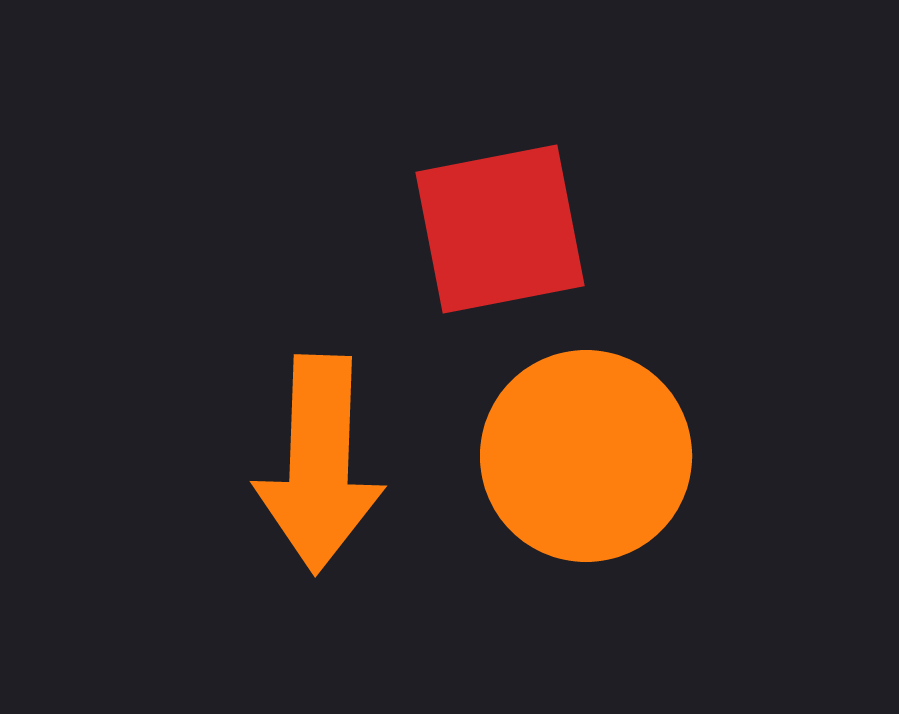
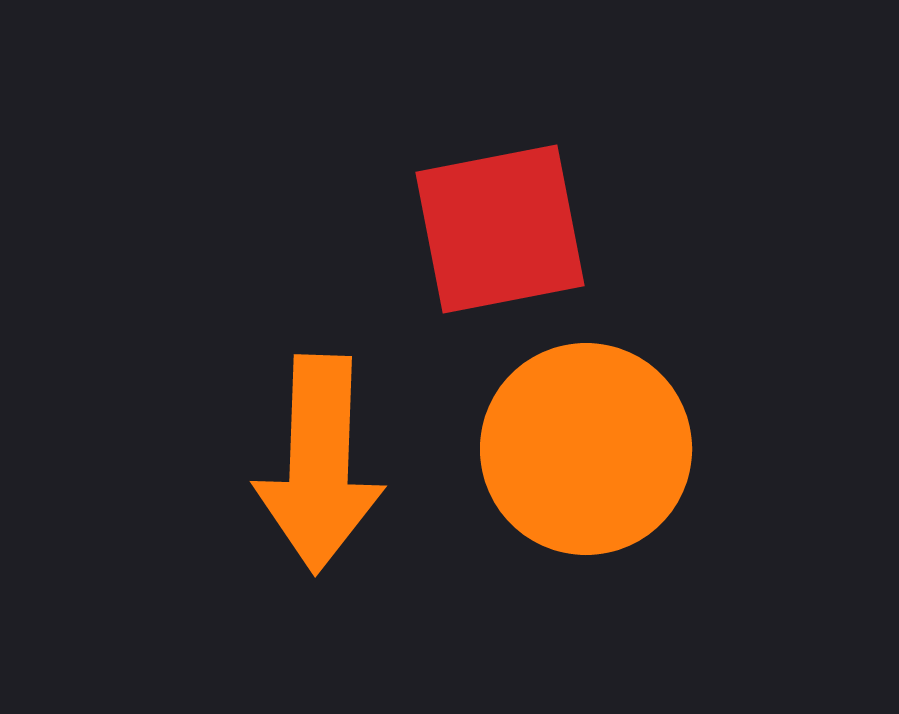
orange circle: moved 7 px up
